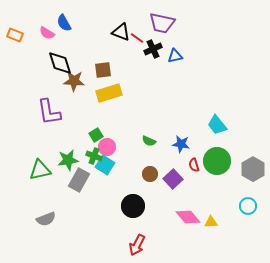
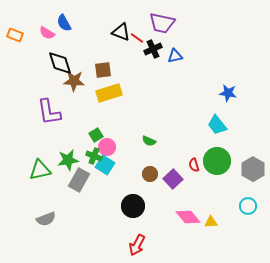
blue star: moved 47 px right, 51 px up
